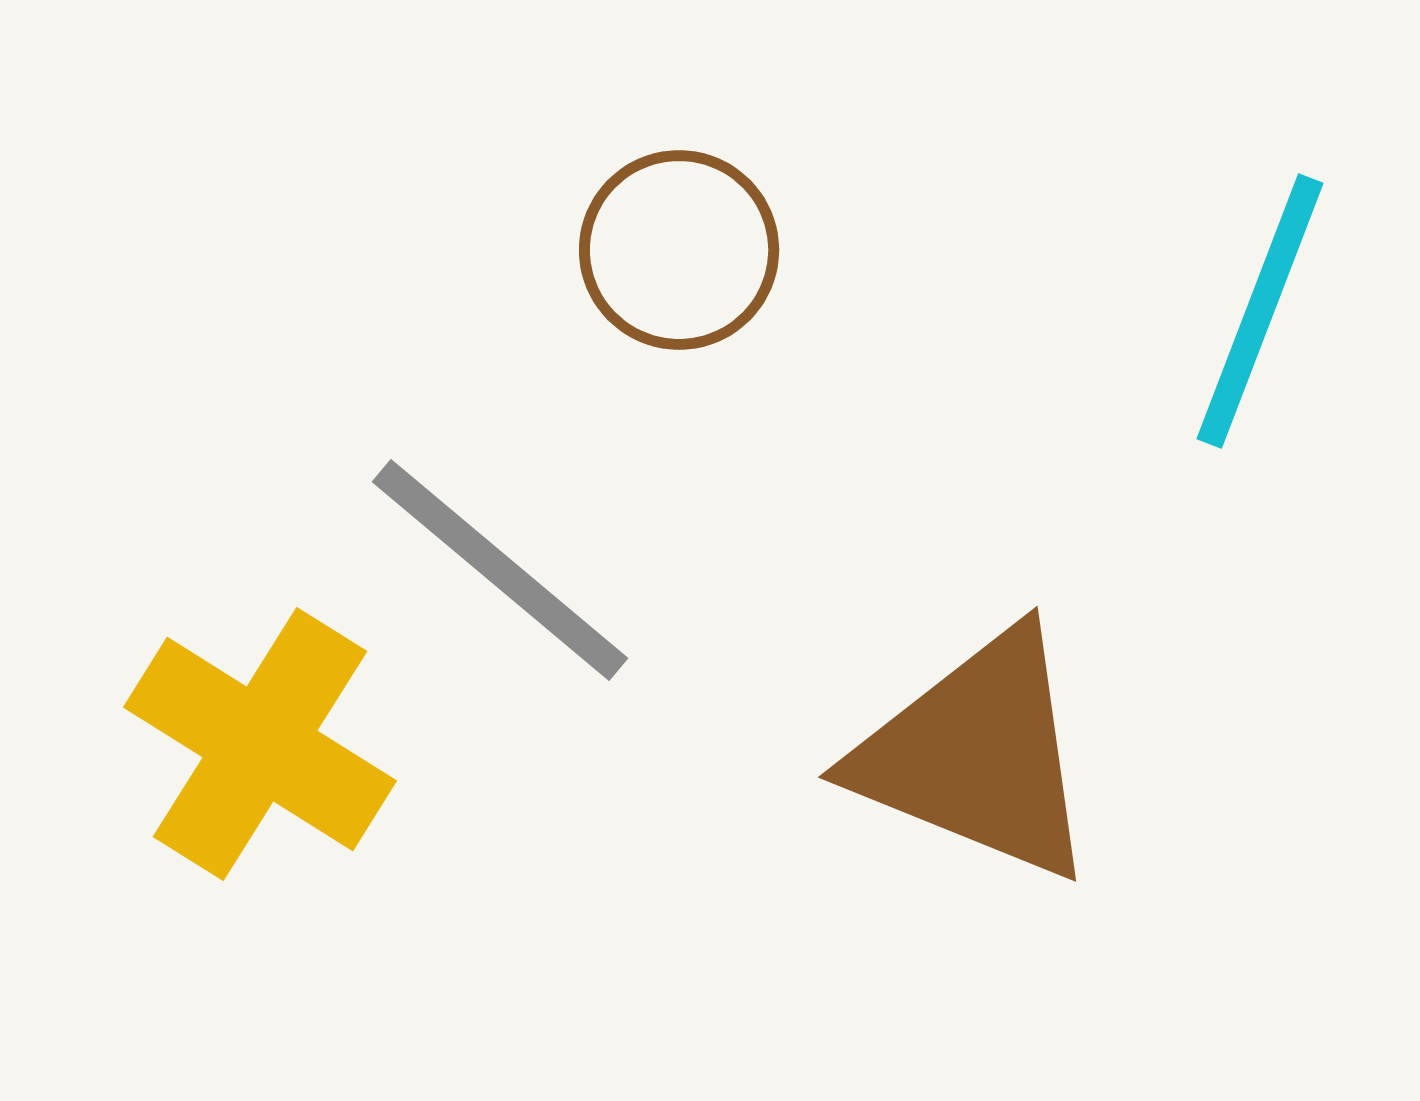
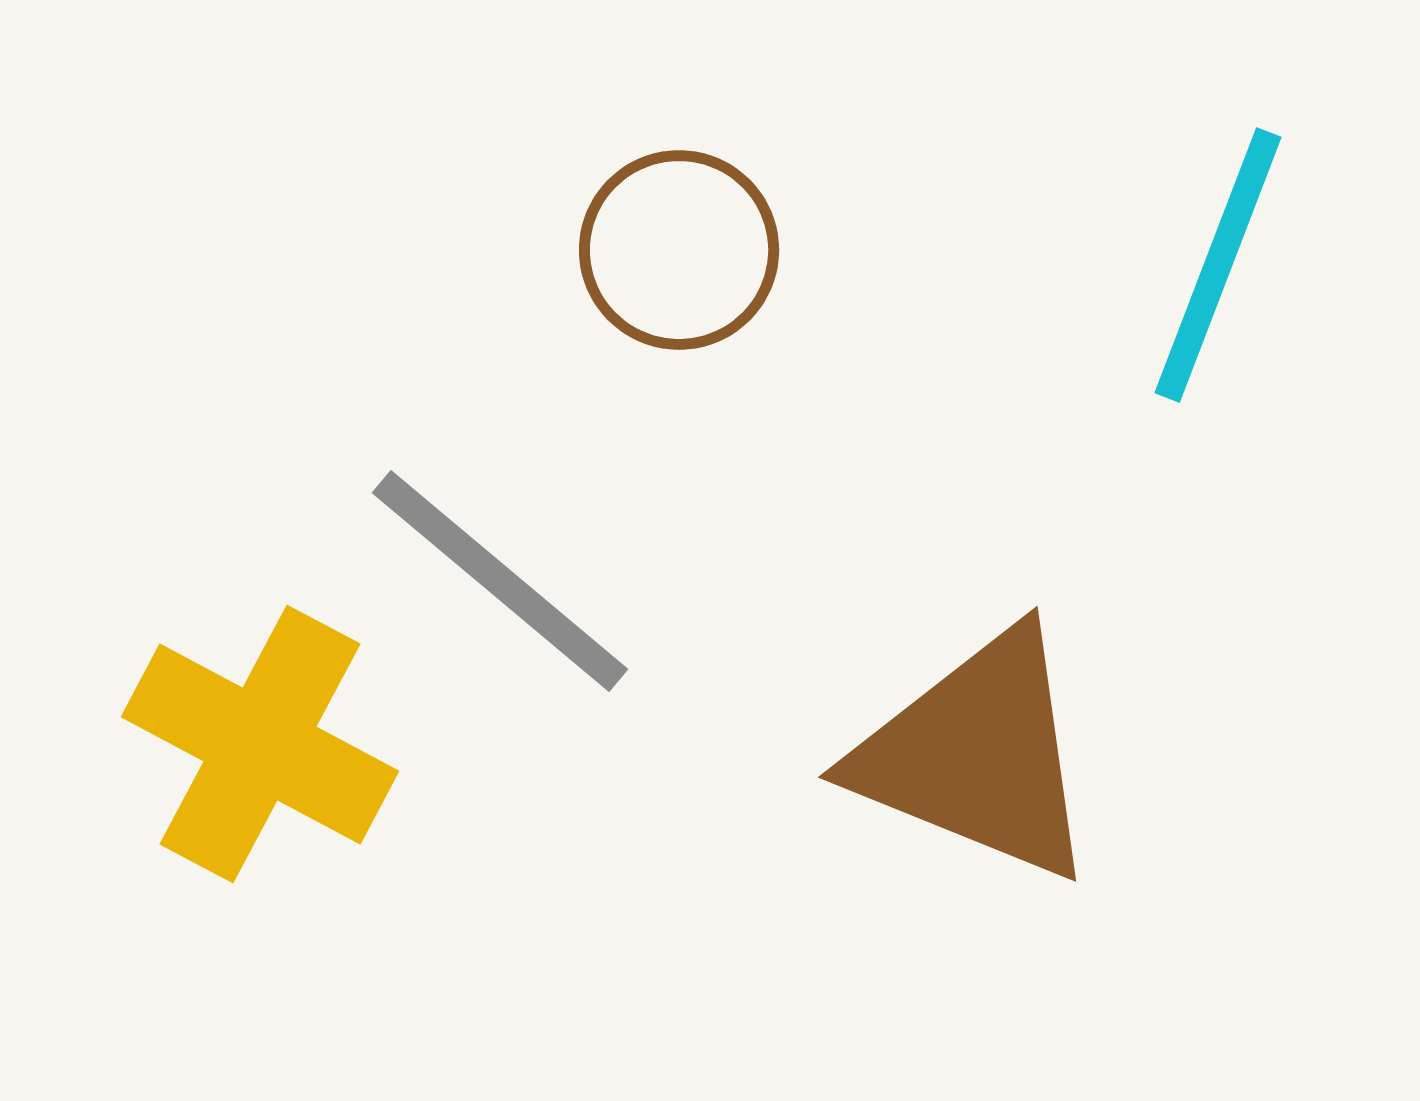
cyan line: moved 42 px left, 46 px up
gray line: moved 11 px down
yellow cross: rotated 4 degrees counterclockwise
